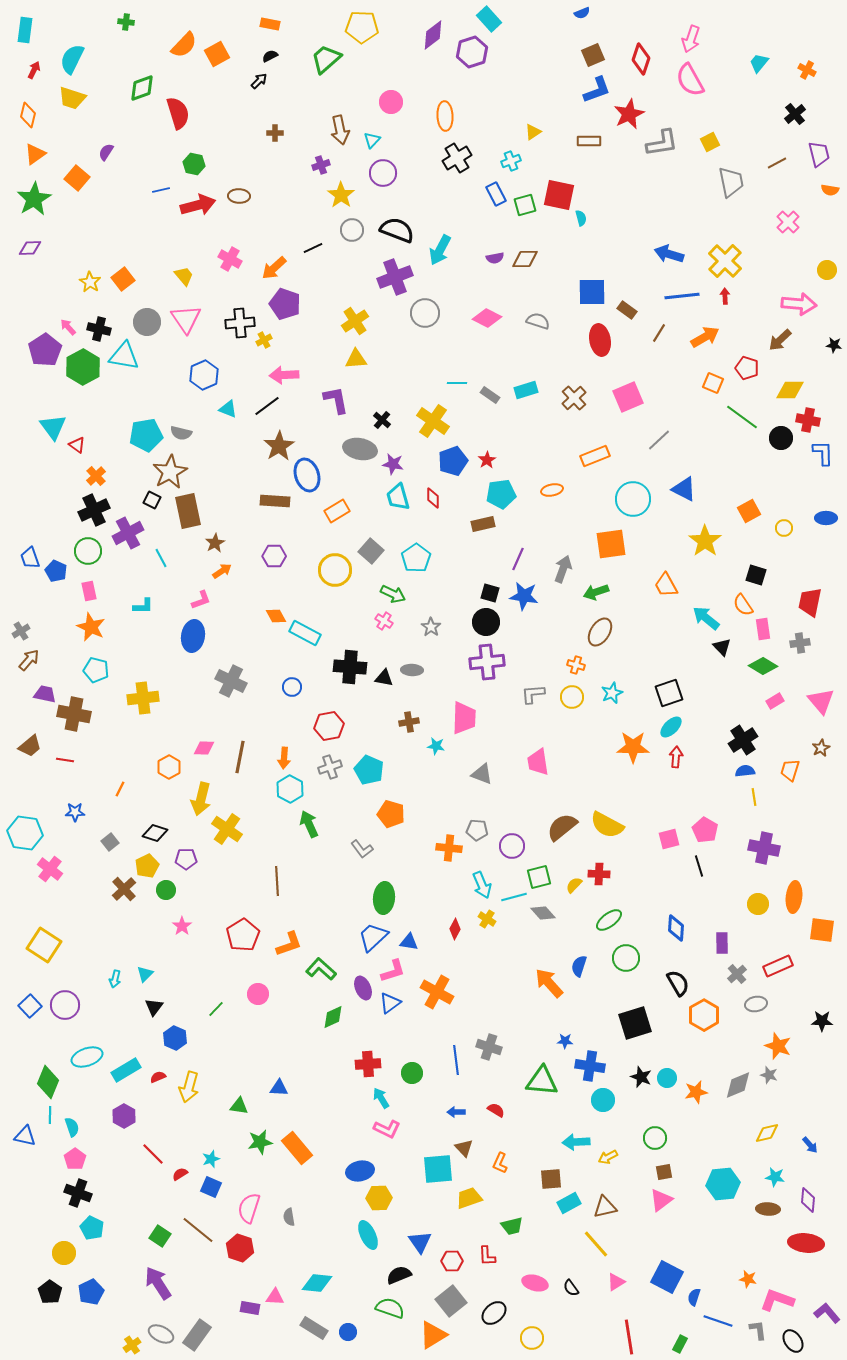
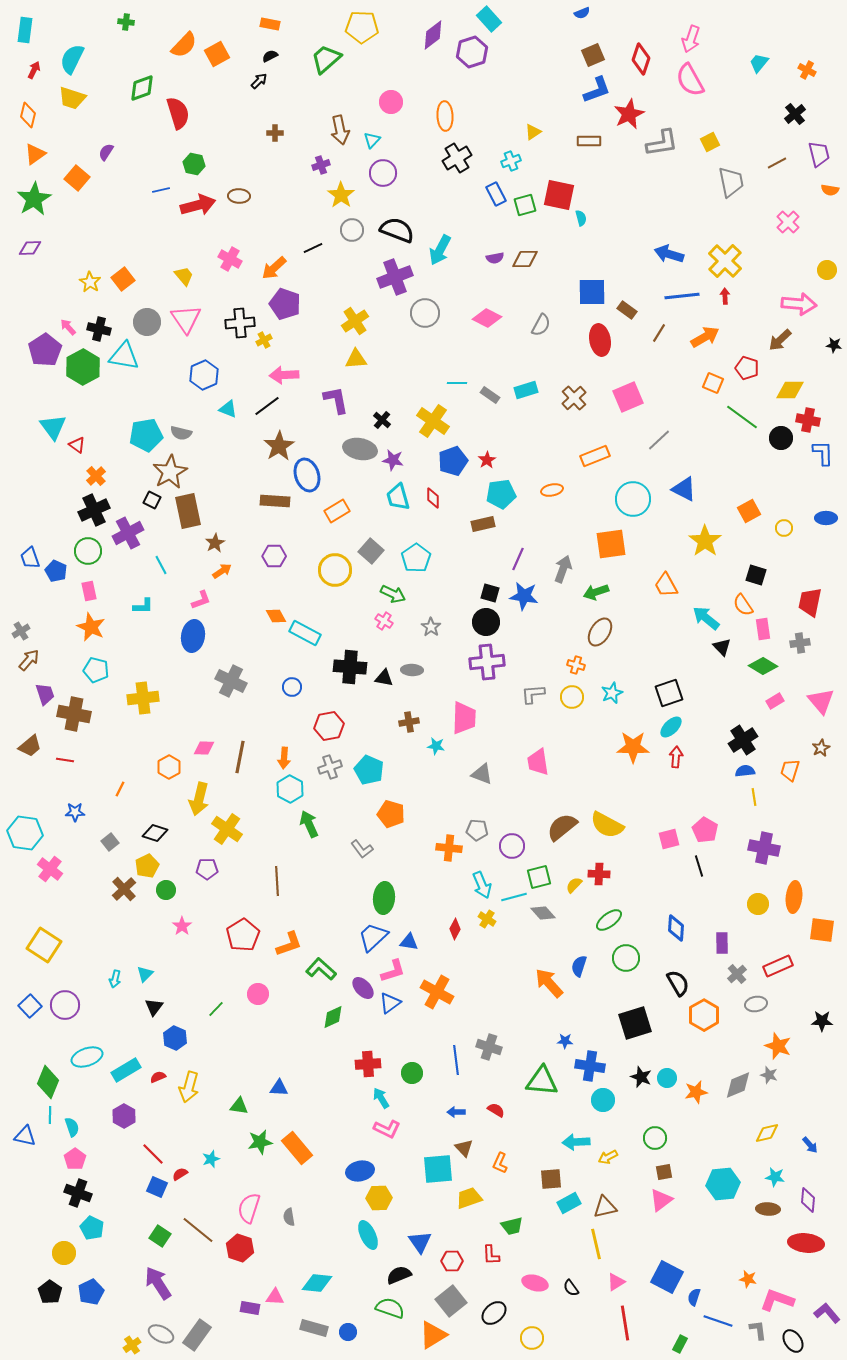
gray semicircle at (538, 321): moved 3 px right, 4 px down; rotated 100 degrees clockwise
purple star at (393, 464): moved 4 px up
cyan line at (161, 558): moved 7 px down
purple trapezoid at (45, 694): rotated 60 degrees clockwise
yellow arrow at (201, 799): moved 2 px left
purple pentagon at (186, 859): moved 21 px right, 10 px down
purple ellipse at (363, 988): rotated 20 degrees counterclockwise
blue square at (211, 1187): moved 54 px left
yellow line at (596, 1244): rotated 28 degrees clockwise
red L-shape at (487, 1256): moved 4 px right, 1 px up
gray rectangle at (314, 1328): rotated 16 degrees counterclockwise
red line at (629, 1337): moved 4 px left, 14 px up
